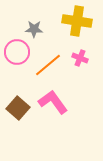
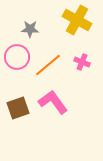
yellow cross: moved 1 px up; rotated 20 degrees clockwise
gray star: moved 4 px left
pink circle: moved 5 px down
pink cross: moved 2 px right, 4 px down
brown square: rotated 30 degrees clockwise
